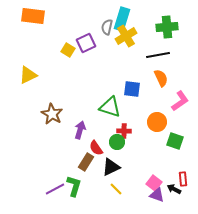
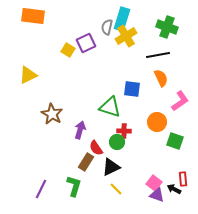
green cross: rotated 25 degrees clockwise
purple line: moved 14 px left; rotated 36 degrees counterclockwise
